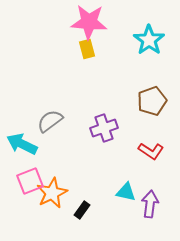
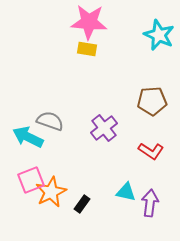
cyan star: moved 10 px right, 5 px up; rotated 12 degrees counterclockwise
yellow rectangle: rotated 66 degrees counterclockwise
brown pentagon: rotated 16 degrees clockwise
gray semicircle: rotated 56 degrees clockwise
purple cross: rotated 20 degrees counterclockwise
cyan arrow: moved 6 px right, 7 px up
pink square: moved 1 px right, 1 px up
orange star: moved 1 px left, 1 px up
purple arrow: moved 1 px up
black rectangle: moved 6 px up
